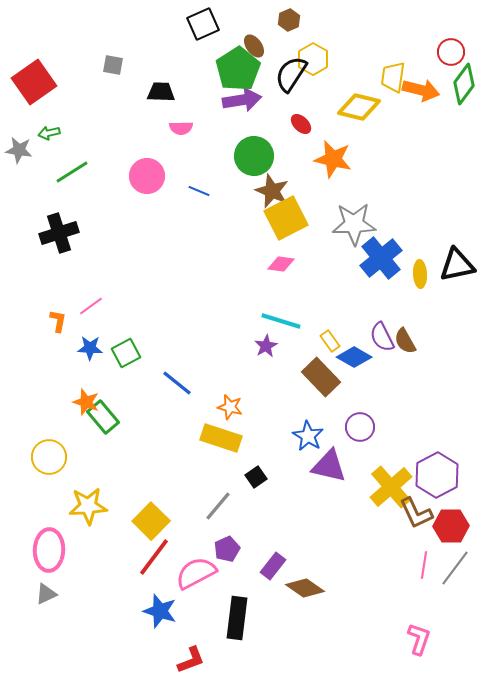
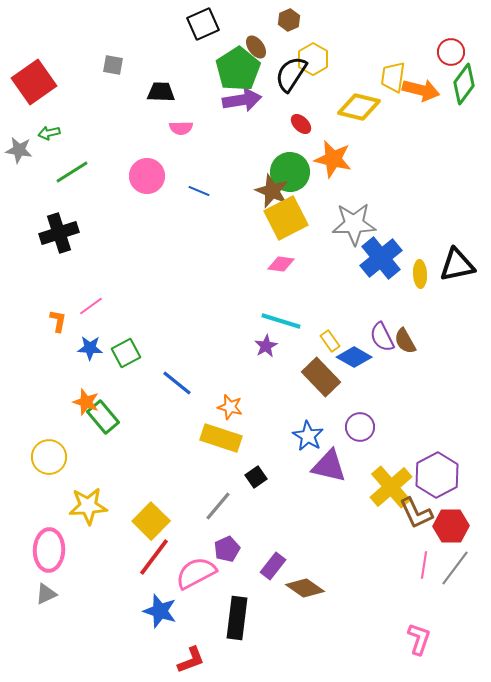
brown ellipse at (254, 46): moved 2 px right, 1 px down
green circle at (254, 156): moved 36 px right, 16 px down
